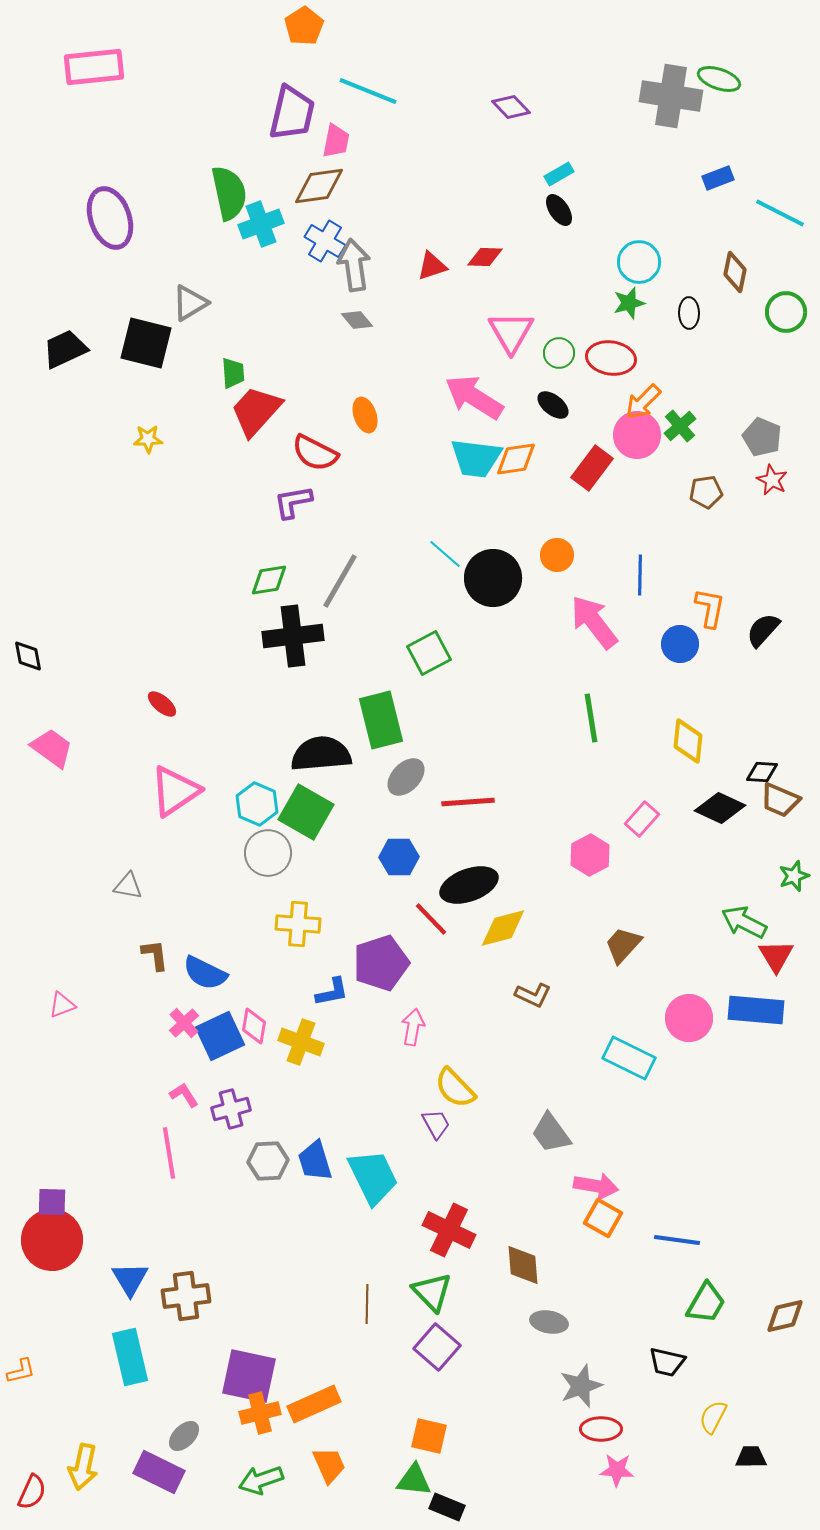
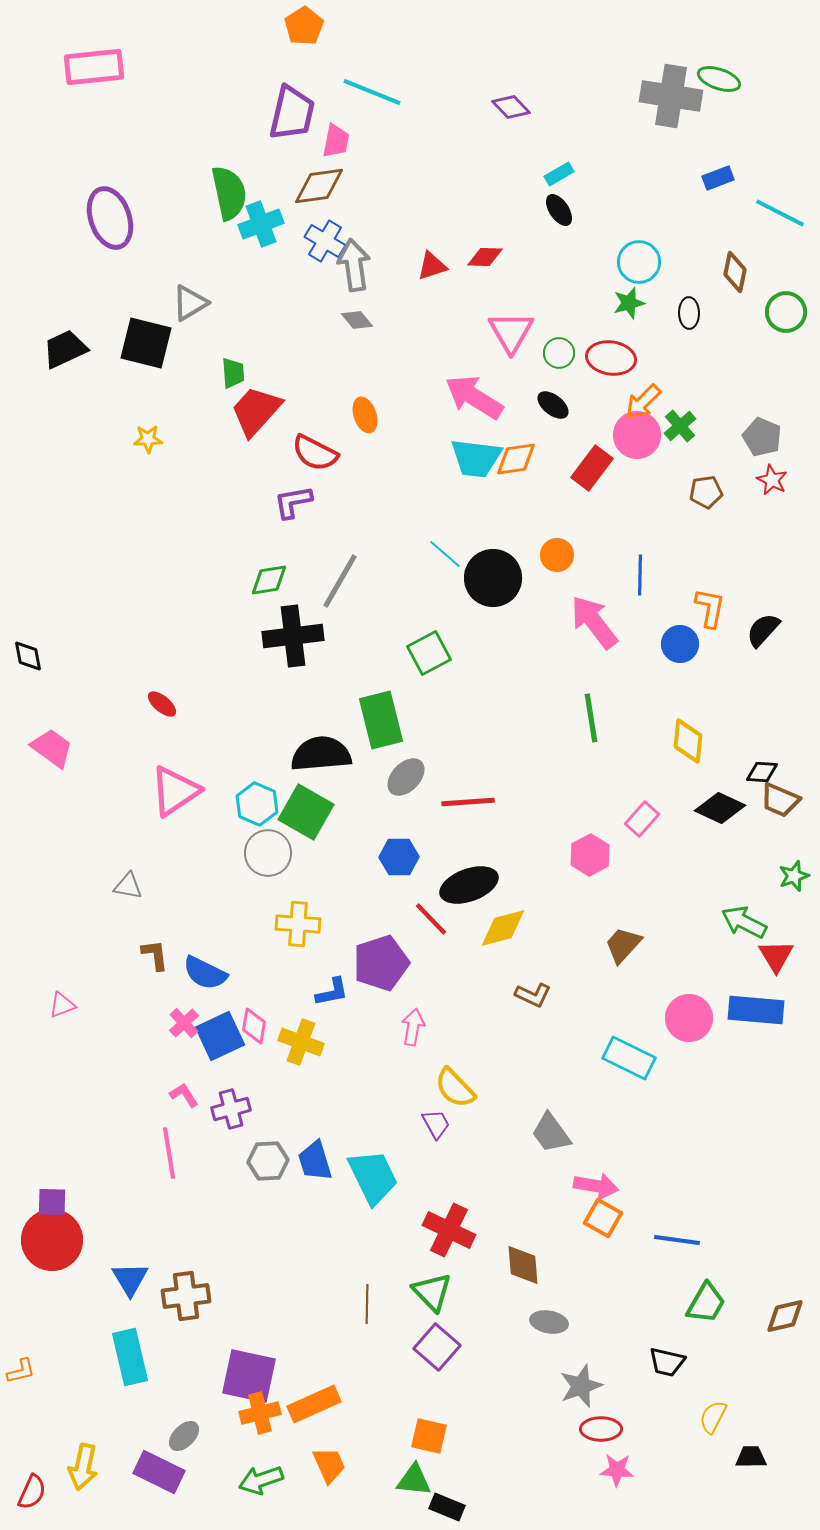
cyan line at (368, 91): moved 4 px right, 1 px down
